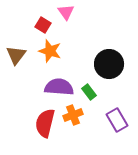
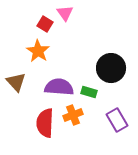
pink triangle: moved 1 px left, 1 px down
red square: moved 2 px right, 1 px up
orange star: moved 12 px left; rotated 15 degrees clockwise
brown triangle: moved 27 px down; rotated 20 degrees counterclockwise
black circle: moved 2 px right, 4 px down
green rectangle: rotated 35 degrees counterclockwise
red semicircle: rotated 12 degrees counterclockwise
